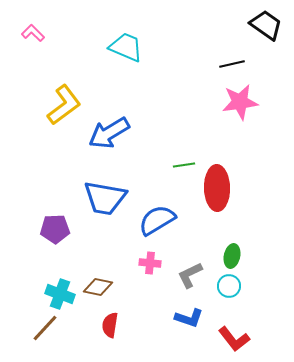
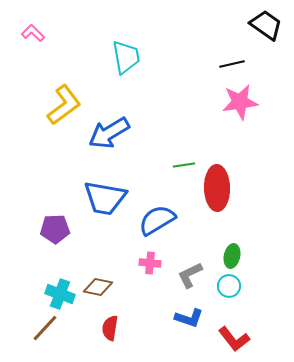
cyan trapezoid: moved 10 px down; rotated 57 degrees clockwise
red semicircle: moved 3 px down
